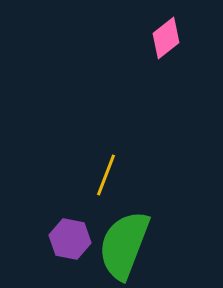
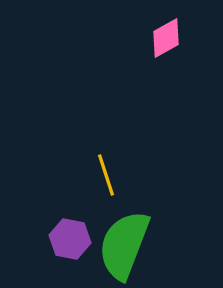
pink diamond: rotated 9 degrees clockwise
yellow line: rotated 39 degrees counterclockwise
